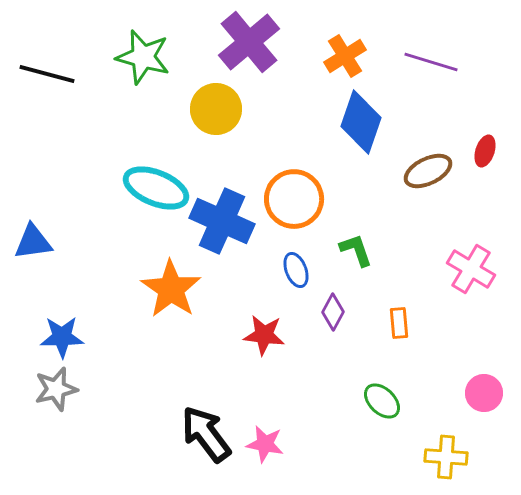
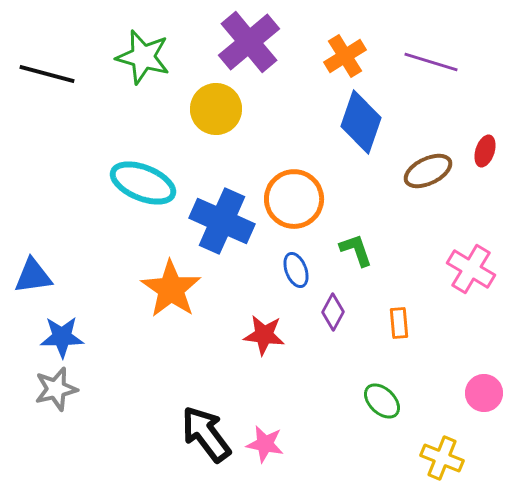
cyan ellipse: moved 13 px left, 5 px up
blue triangle: moved 34 px down
yellow cross: moved 4 px left, 1 px down; rotated 18 degrees clockwise
